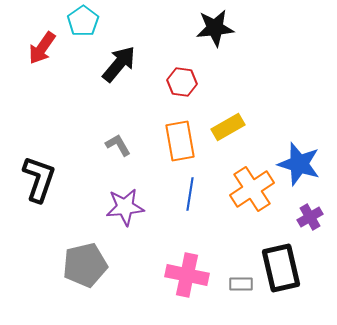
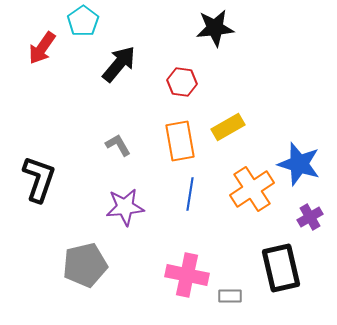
gray rectangle: moved 11 px left, 12 px down
